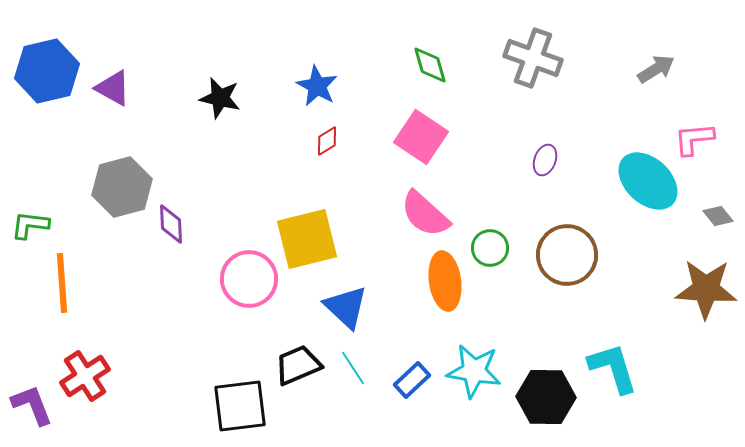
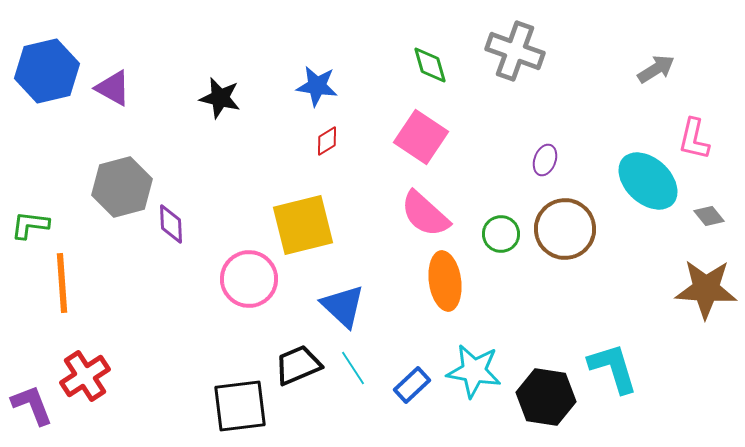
gray cross: moved 18 px left, 7 px up
blue star: rotated 21 degrees counterclockwise
pink L-shape: rotated 72 degrees counterclockwise
gray diamond: moved 9 px left
yellow square: moved 4 px left, 14 px up
green circle: moved 11 px right, 14 px up
brown circle: moved 2 px left, 26 px up
blue triangle: moved 3 px left, 1 px up
blue rectangle: moved 5 px down
black hexagon: rotated 8 degrees clockwise
